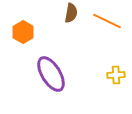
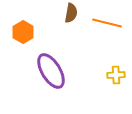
orange line: moved 2 px down; rotated 12 degrees counterclockwise
purple ellipse: moved 3 px up
